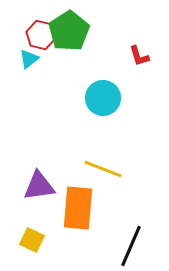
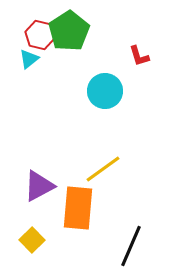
red hexagon: moved 1 px left
cyan circle: moved 2 px right, 7 px up
yellow line: rotated 57 degrees counterclockwise
purple triangle: rotated 20 degrees counterclockwise
yellow square: rotated 20 degrees clockwise
